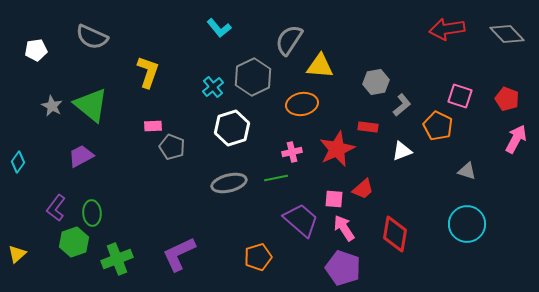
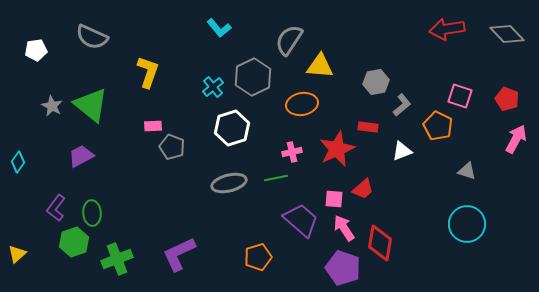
red diamond at (395, 234): moved 15 px left, 9 px down
